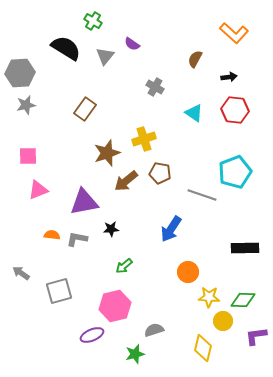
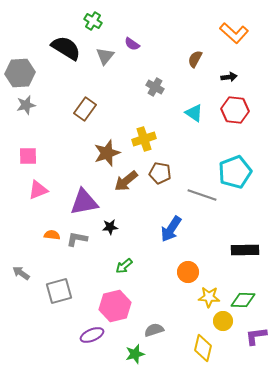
black star: moved 1 px left, 2 px up
black rectangle: moved 2 px down
